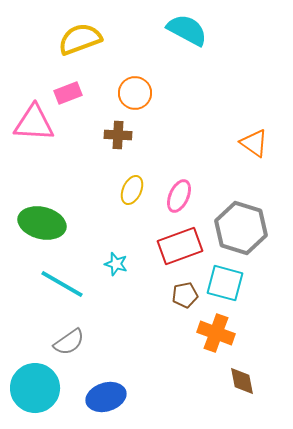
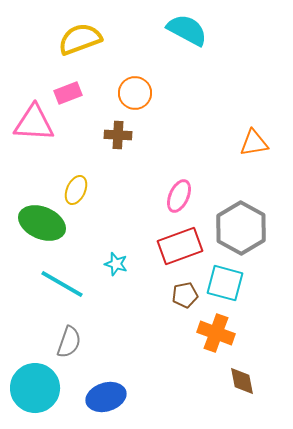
orange triangle: rotated 44 degrees counterclockwise
yellow ellipse: moved 56 px left
green ellipse: rotated 9 degrees clockwise
gray hexagon: rotated 12 degrees clockwise
gray semicircle: rotated 36 degrees counterclockwise
